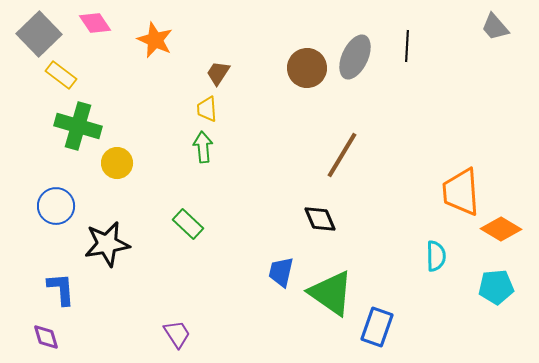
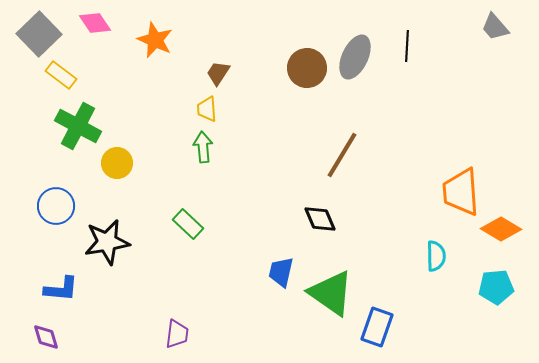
green cross: rotated 12 degrees clockwise
black star: moved 2 px up
blue L-shape: rotated 99 degrees clockwise
purple trapezoid: rotated 40 degrees clockwise
